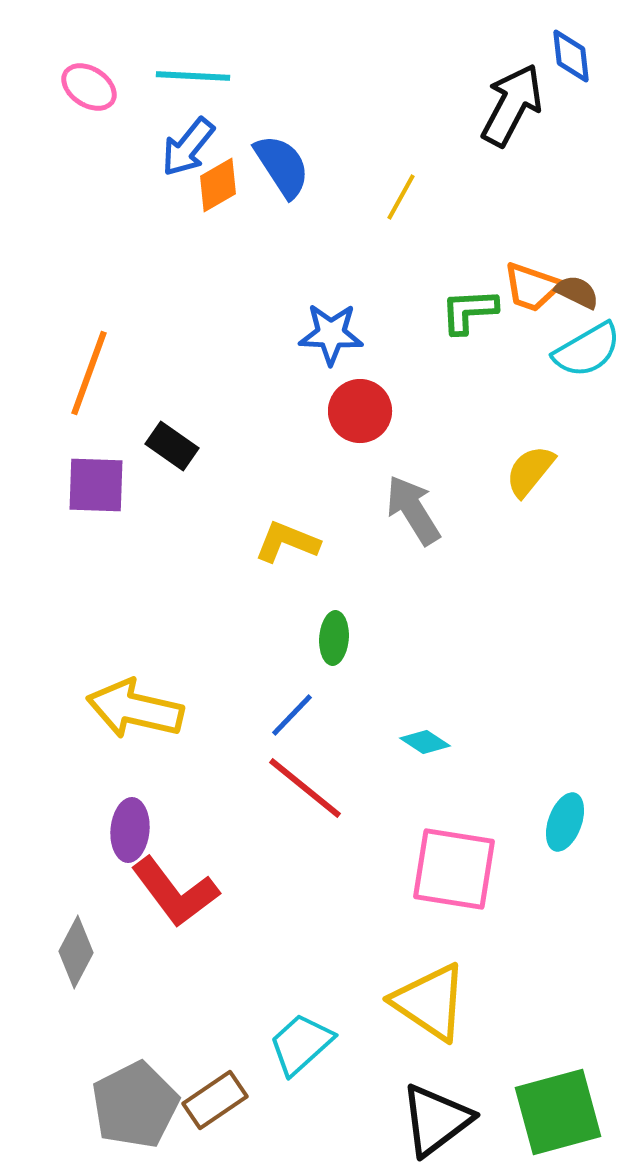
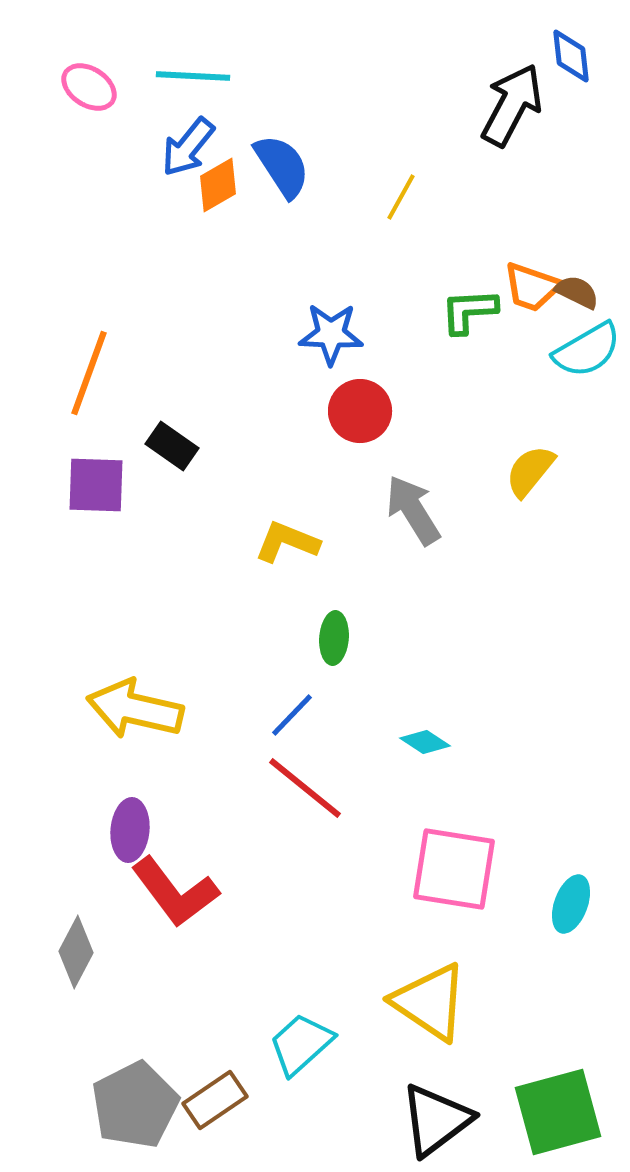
cyan ellipse: moved 6 px right, 82 px down
